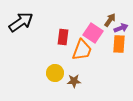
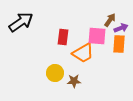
pink square: moved 4 px right, 3 px down; rotated 30 degrees counterclockwise
orange trapezoid: moved 1 px right, 3 px down; rotated 40 degrees clockwise
